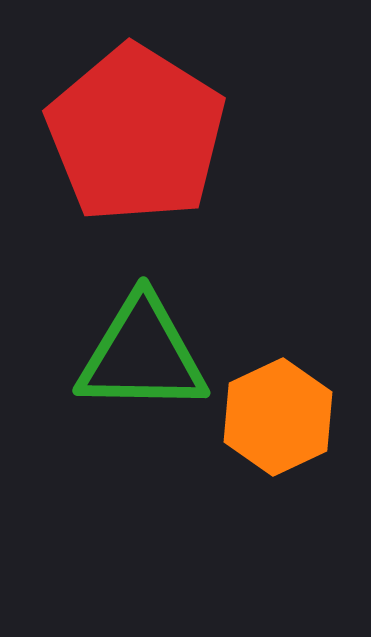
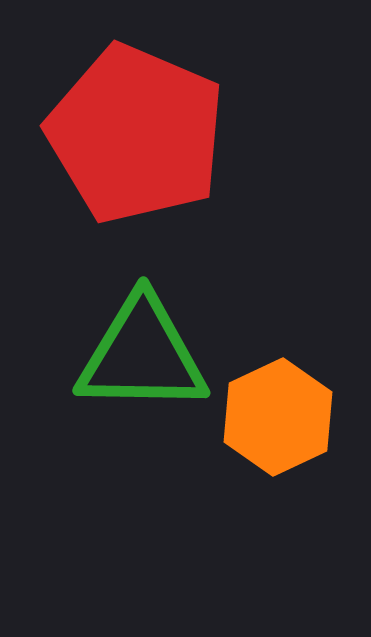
red pentagon: rotated 9 degrees counterclockwise
